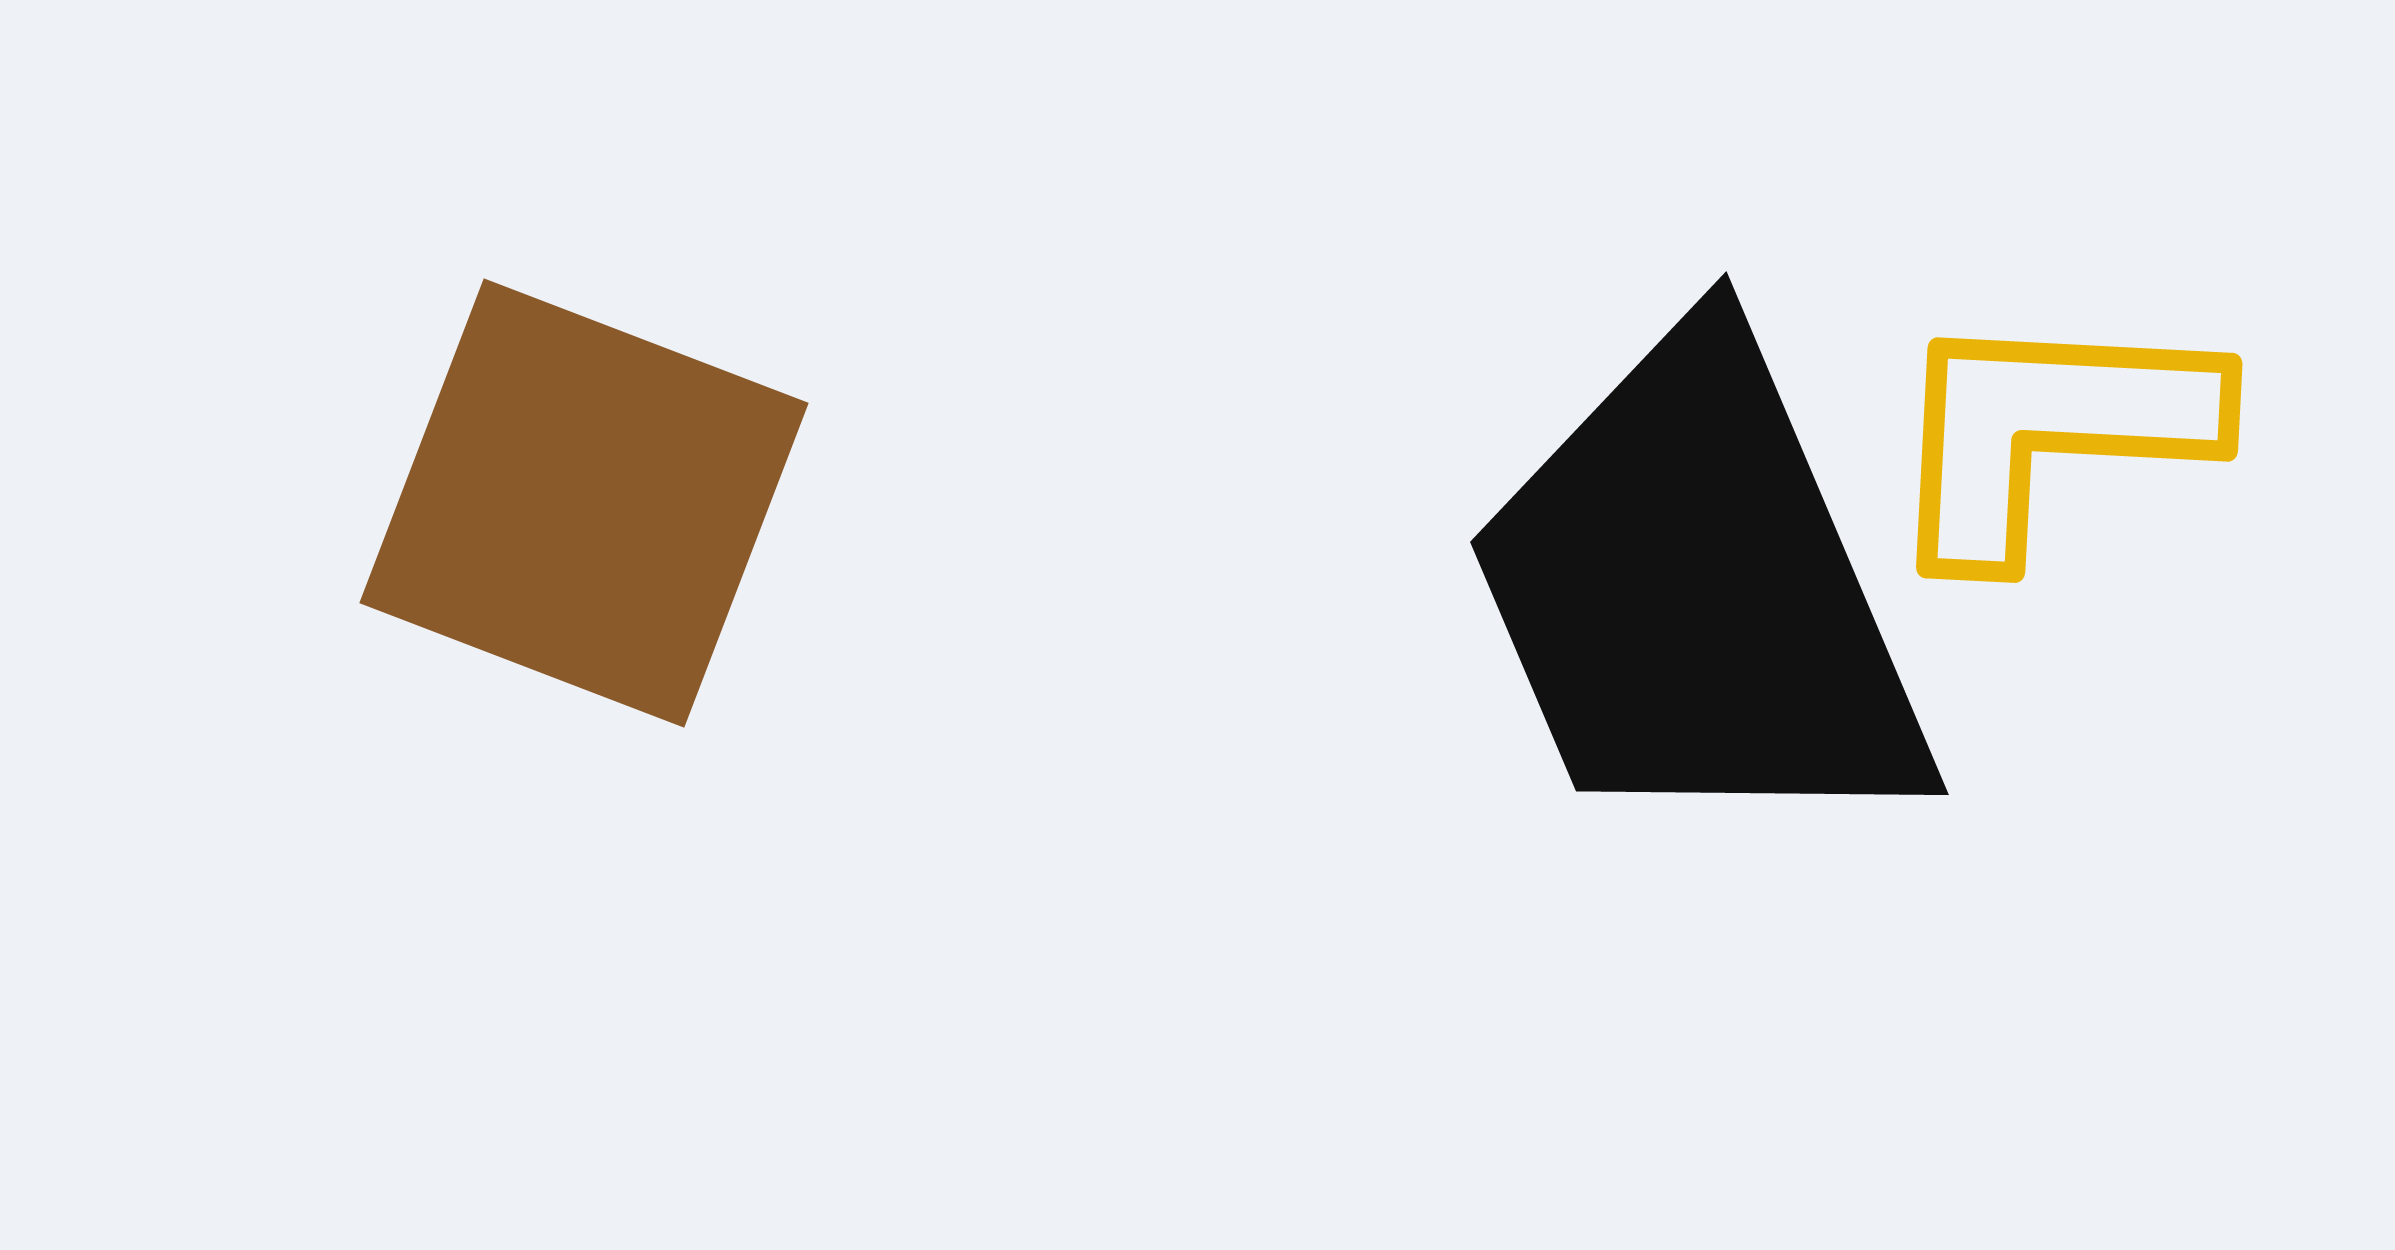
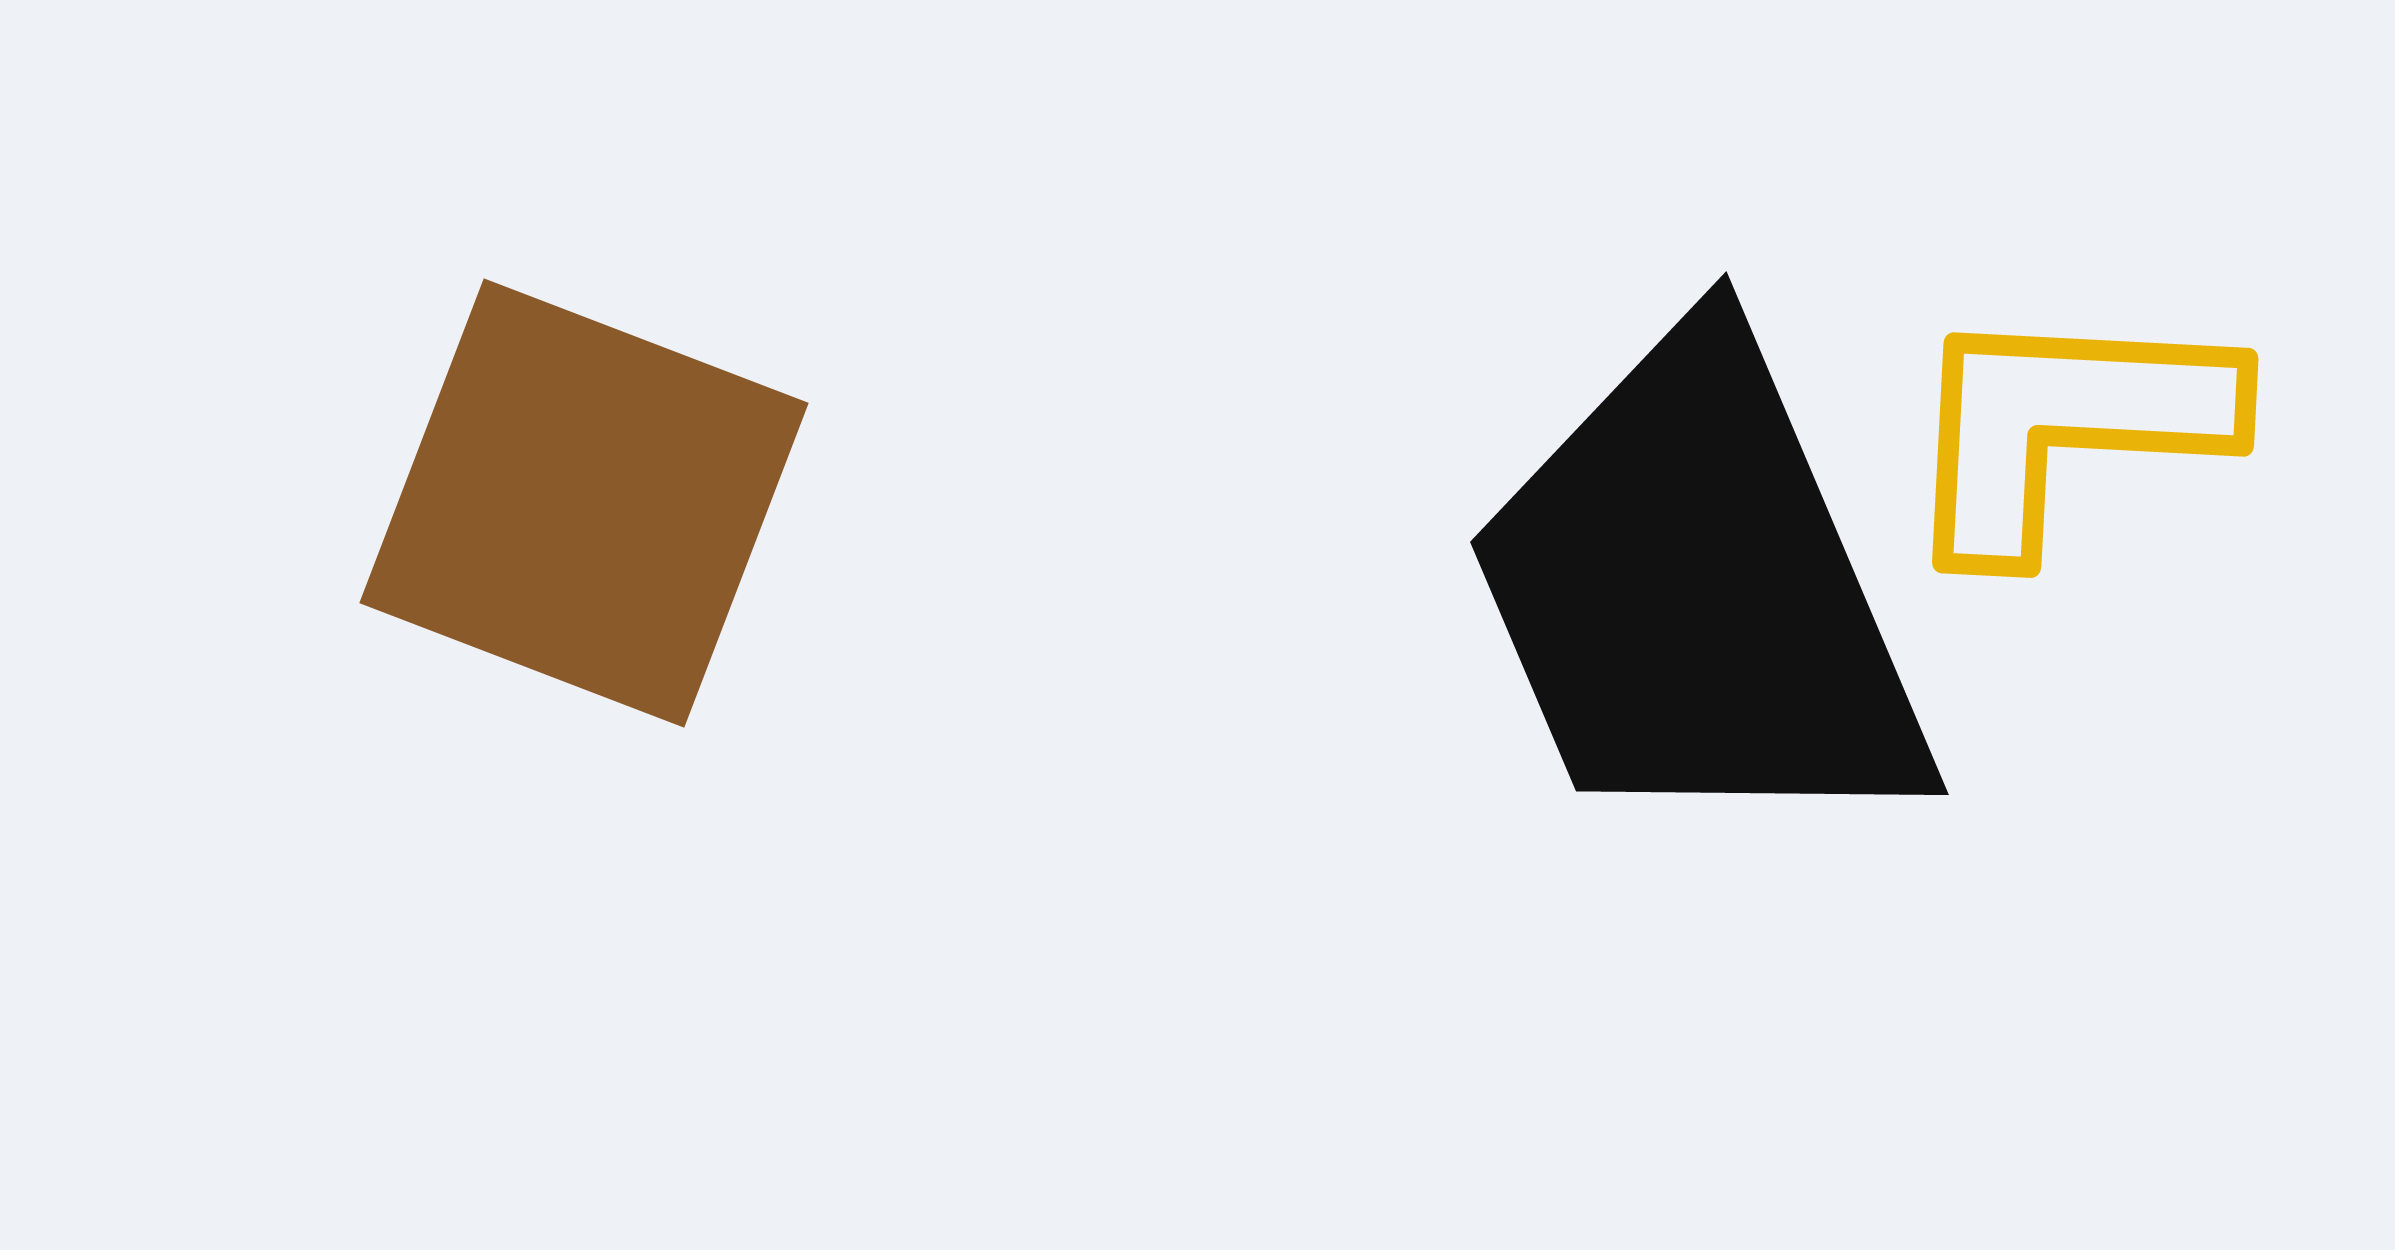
yellow L-shape: moved 16 px right, 5 px up
